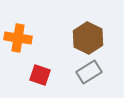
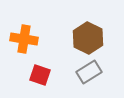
orange cross: moved 6 px right, 1 px down
